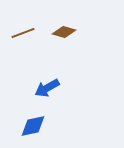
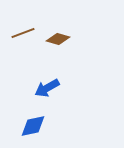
brown diamond: moved 6 px left, 7 px down
